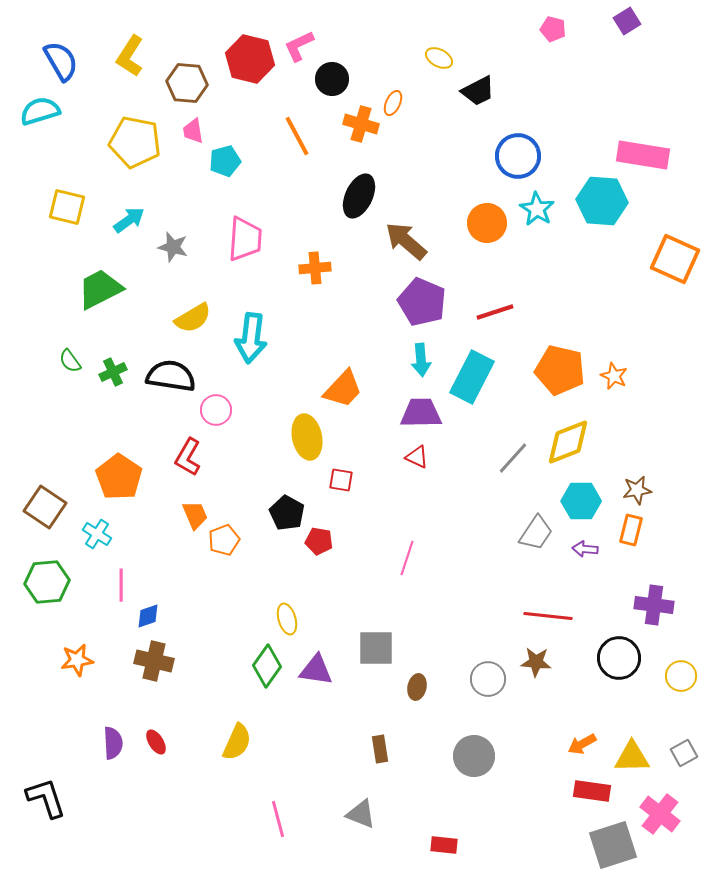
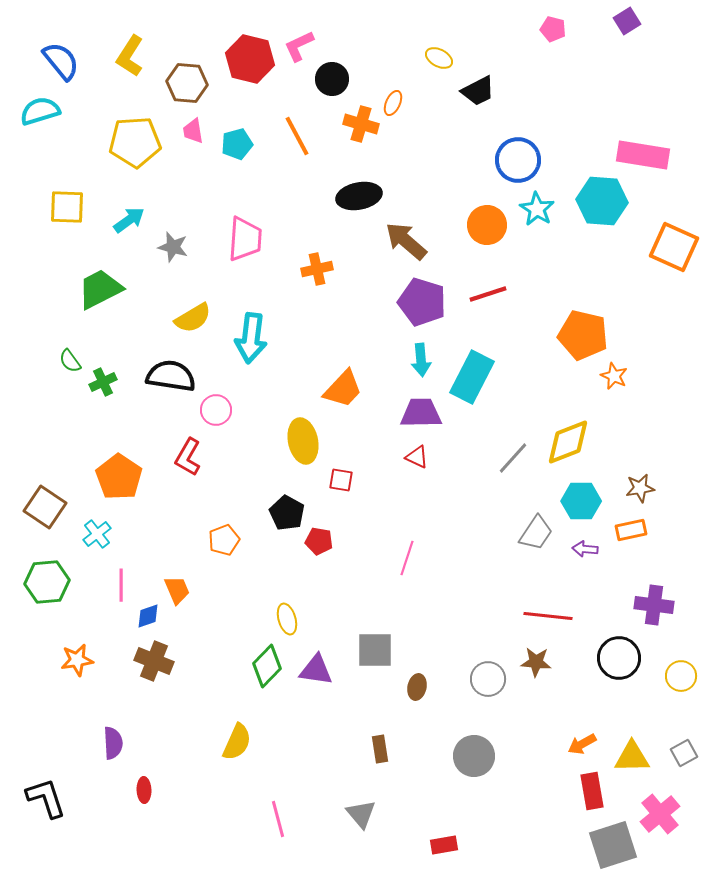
blue semicircle at (61, 61): rotated 9 degrees counterclockwise
yellow pentagon at (135, 142): rotated 15 degrees counterclockwise
blue circle at (518, 156): moved 4 px down
cyan pentagon at (225, 161): moved 12 px right, 17 px up
black ellipse at (359, 196): rotated 54 degrees clockwise
yellow square at (67, 207): rotated 12 degrees counterclockwise
orange circle at (487, 223): moved 2 px down
orange square at (675, 259): moved 1 px left, 12 px up
orange cross at (315, 268): moved 2 px right, 1 px down; rotated 8 degrees counterclockwise
purple pentagon at (422, 302): rotated 6 degrees counterclockwise
red line at (495, 312): moved 7 px left, 18 px up
orange pentagon at (560, 370): moved 23 px right, 35 px up
green cross at (113, 372): moved 10 px left, 10 px down
yellow ellipse at (307, 437): moved 4 px left, 4 px down
brown star at (637, 490): moved 3 px right, 2 px up
orange trapezoid at (195, 515): moved 18 px left, 75 px down
orange rectangle at (631, 530): rotated 64 degrees clockwise
cyan cross at (97, 534): rotated 20 degrees clockwise
gray square at (376, 648): moved 1 px left, 2 px down
brown cross at (154, 661): rotated 9 degrees clockwise
green diamond at (267, 666): rotated 9 degrees clockwise
red ellipse at (156, 742): moved 12 px left, 48 px down; rotated 30 degrees clockwise
red rectangle at (592, 791): rotated 72 degrees clockwise
gray triangle at (361, 814): rotated 28 degrees clockwise
pink cross at (660, 814): rotated 12 degrees clockwise
red rectangle at (444, 845): rotated 16 degrees counterclockwise
